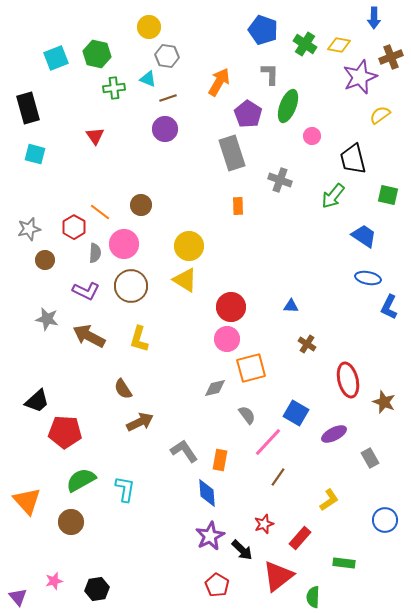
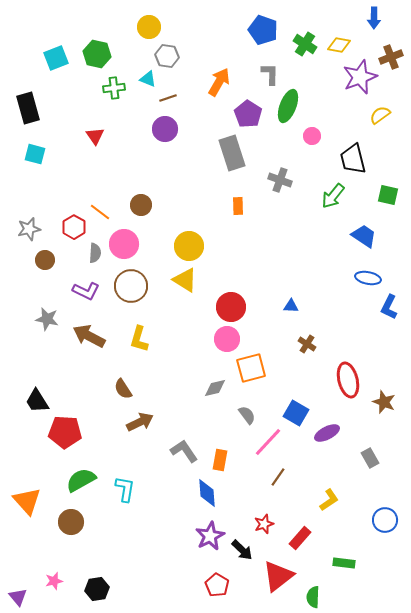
black trapezoid at (37, 401): rotated 100 degrees clockwise
purple ellipse at (334, 434): moved 7 px left, 1 px up
